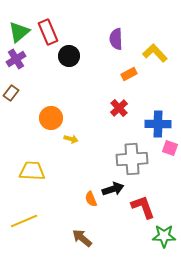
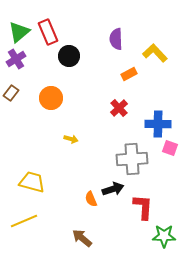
orange circle: moved 20 px up
yellow trapezoid: moved 11 px down; rotated 12 degrees clockwise
red L-shape: rotated 24 degrees clockwise
